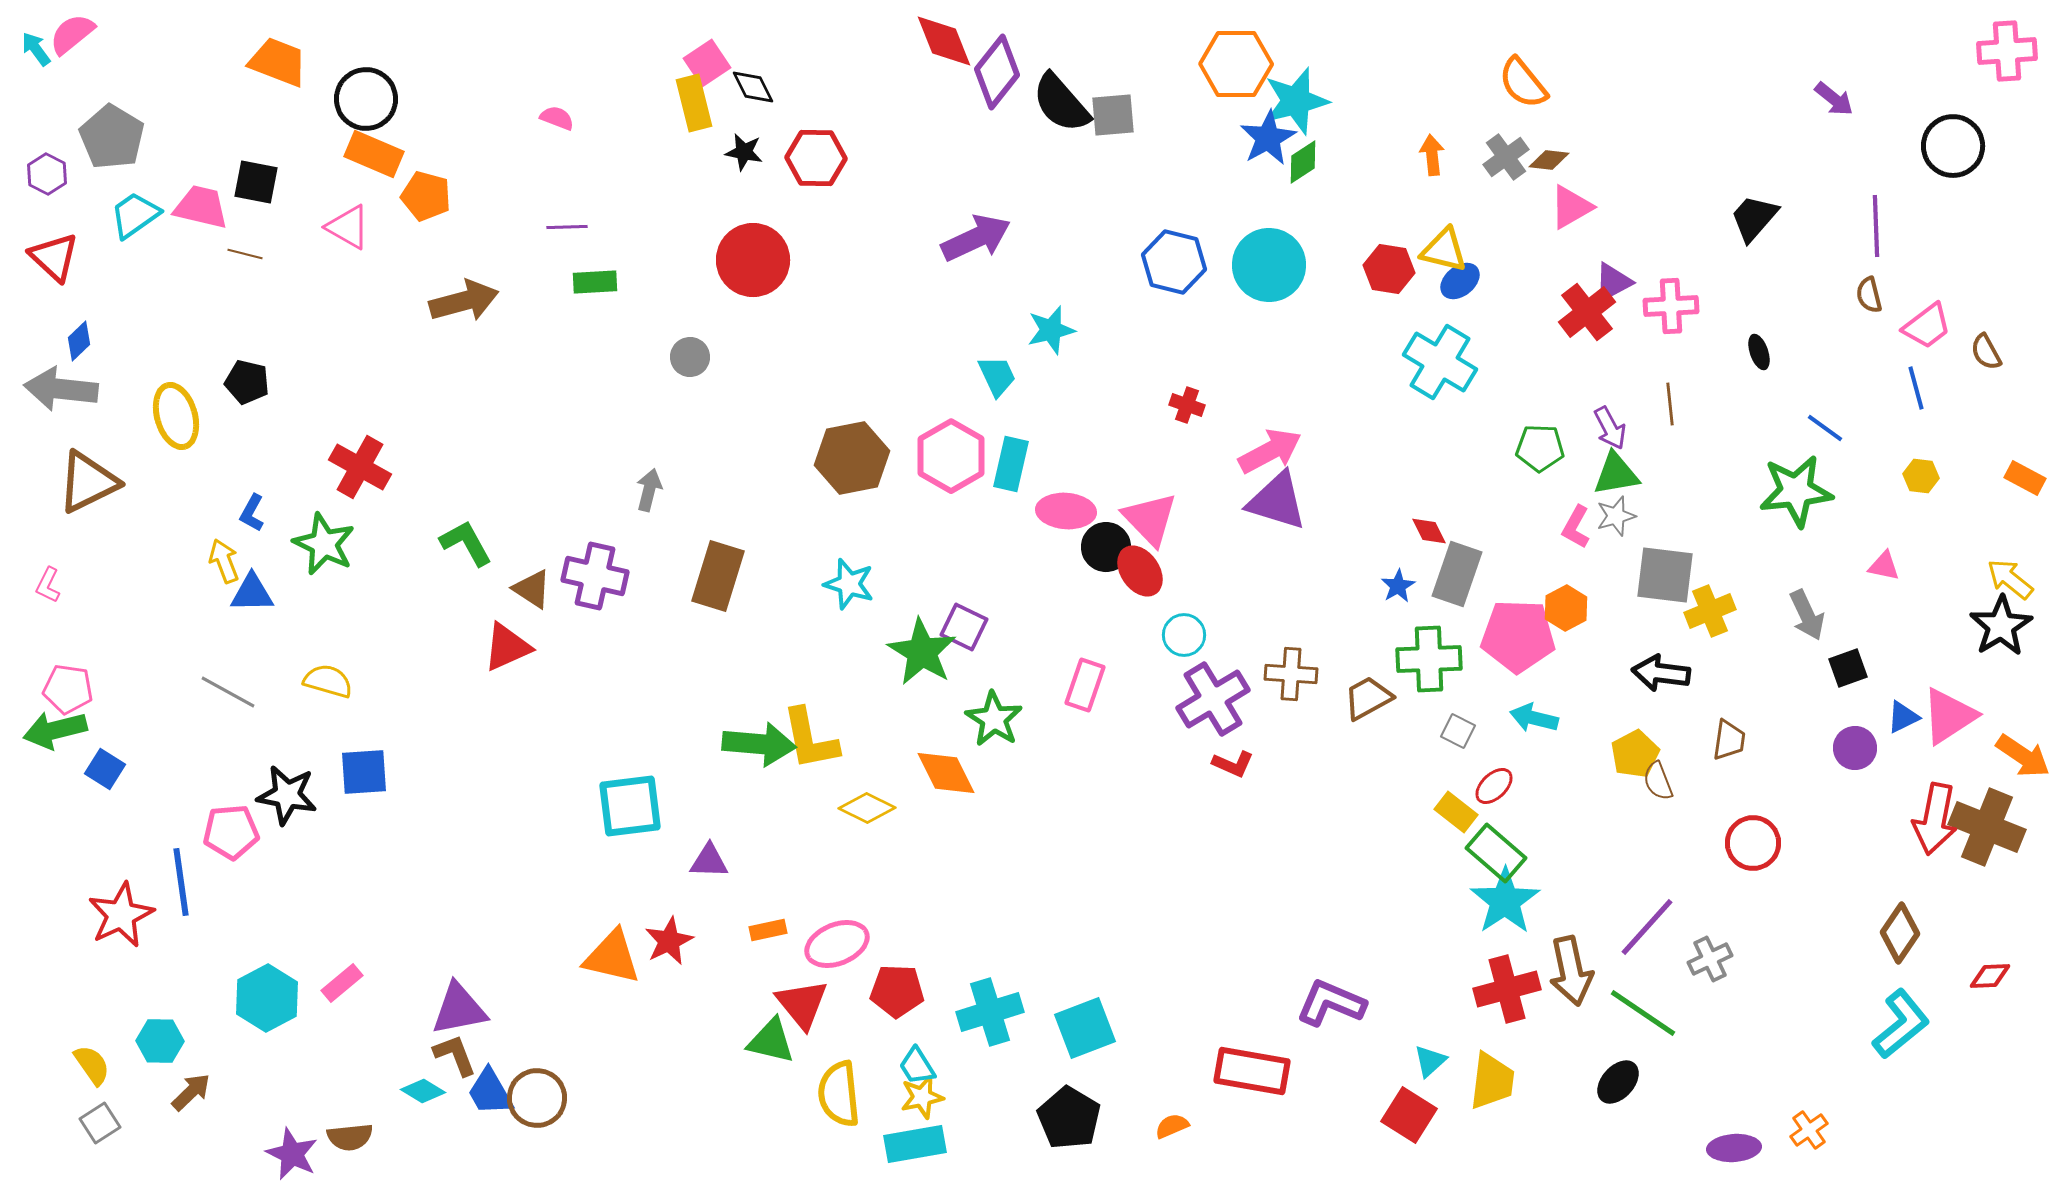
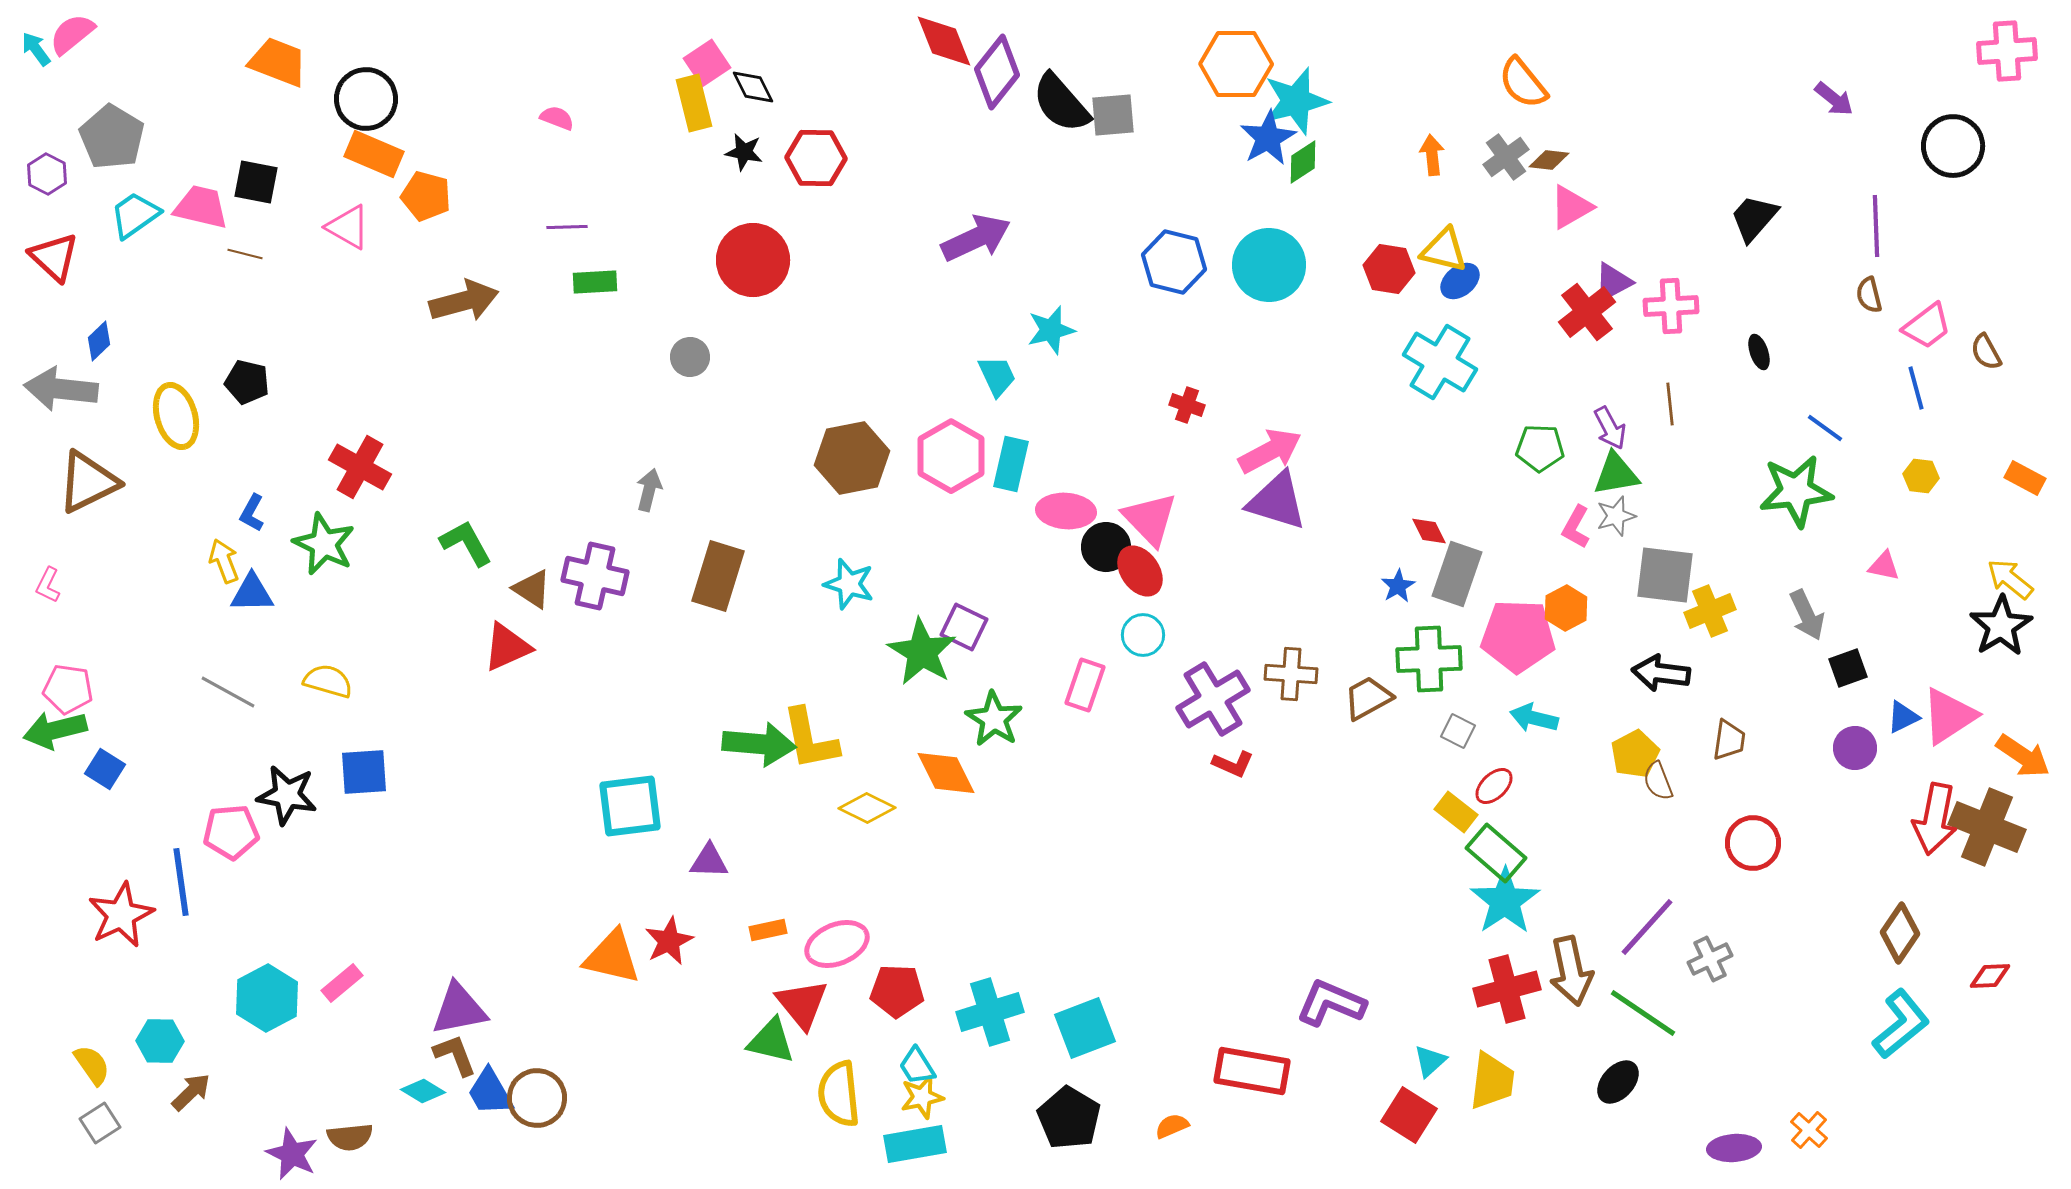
blue diamond at (79, 341): moved 20 px right
cyan circle at (1184, 635): moved 41 px left
orange cross at (1809, 1130): rotated 12 degrees counterclockwise
